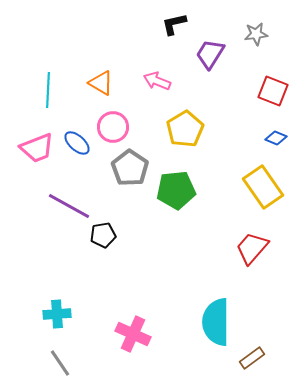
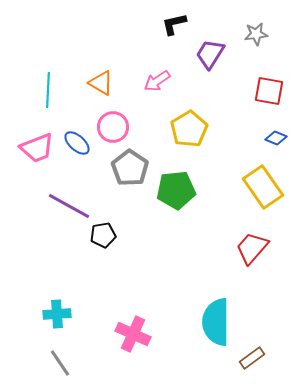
pink arrow: rotated 56 degrees counterclockwise
red square: moved 4 px left; rotated 12 degrees counterclockwise
yellow pentagon: moved 4 px right
